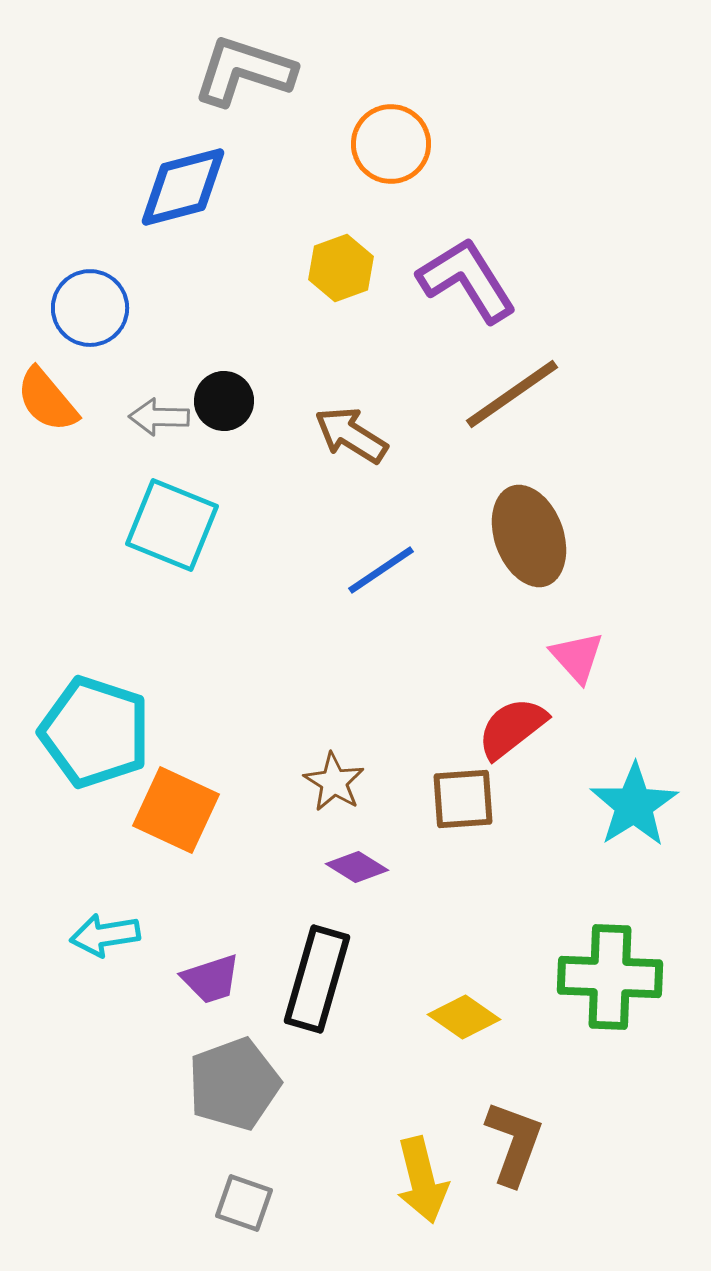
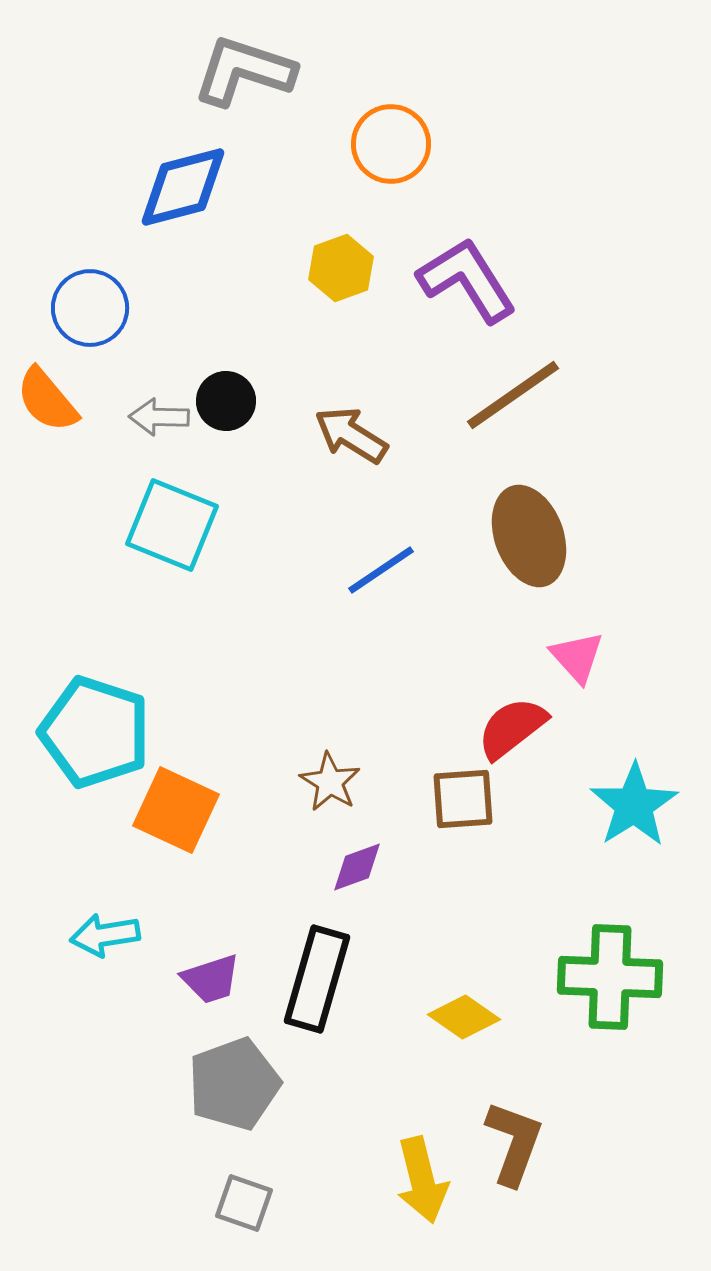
brown line: moved 1 px right, 1 px down
black circle: moved 2 px right
brown star: moved 4 px left
purple diamond: rotated 52 degrees counterclockwise
